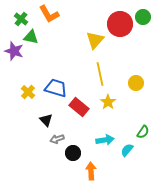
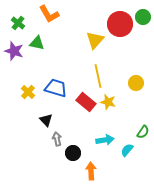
green cross: moved 3 px left, 4 px down
green triangle: moved 6 px right, 6 px down
yellow line: moved 2 px left, 2 px down
yellow star: rotated 21 degrees counterclockwise
red rectangle: moved 7 px right, 5 px up
gray arrow: rotated 96 degrees clockwise
